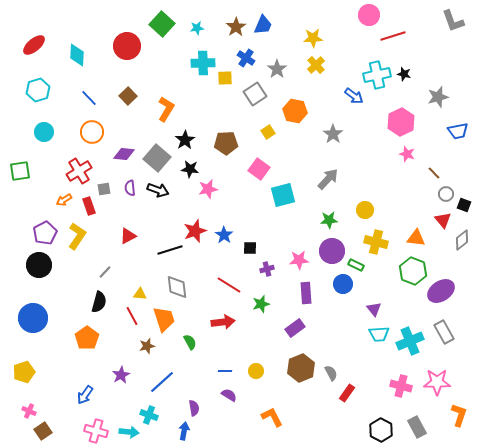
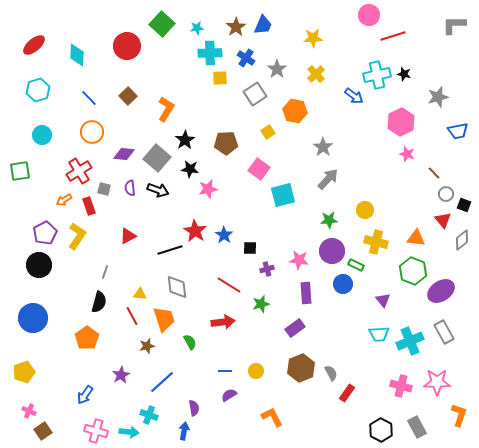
gray L-shape at (453, 21): moved 1 px right, 4 px down; rotated 110 degrees clockwise
cyan cross at (203, 63): moved 7 px right, 10 px up
yellow cross at (316, 65): moved 9 px down
yellow square at (225, 78): moved 5 px left
cyan circle at (44, 132): moved 2 px left, 3 px down
gray star at (333, 134): moved 10 px left, 13 px down
gray square at (104, 189): rotated 24 degrees clockwise
red star at (195, 231): rotated 20 degrees counterclockwise
pink star at (299, 260): rotated 12 degrees clockwise
gray line at (105, 272): rotated 24 degrees counterclockwise
purple triangle at (374, 309): moved 9 px right, 9 px up
purple semicircle at (229, 395): rotated 63 degrees counterclockwise
